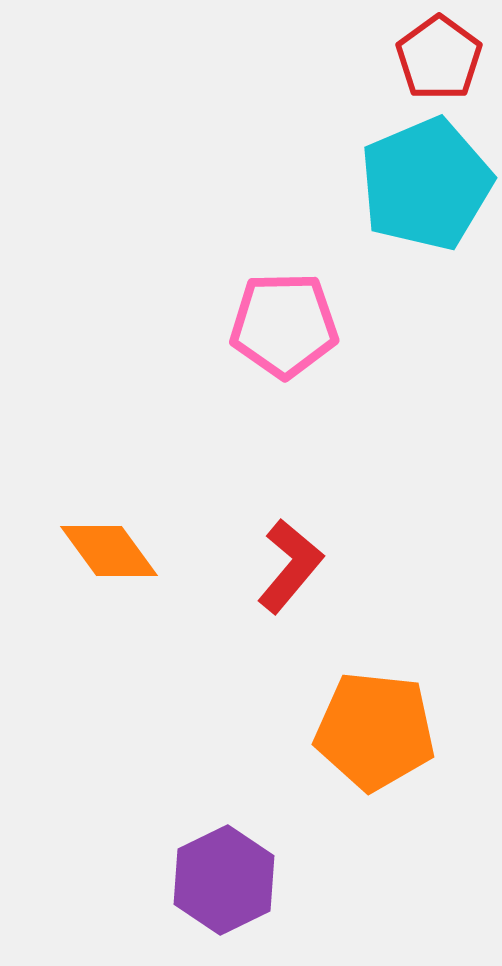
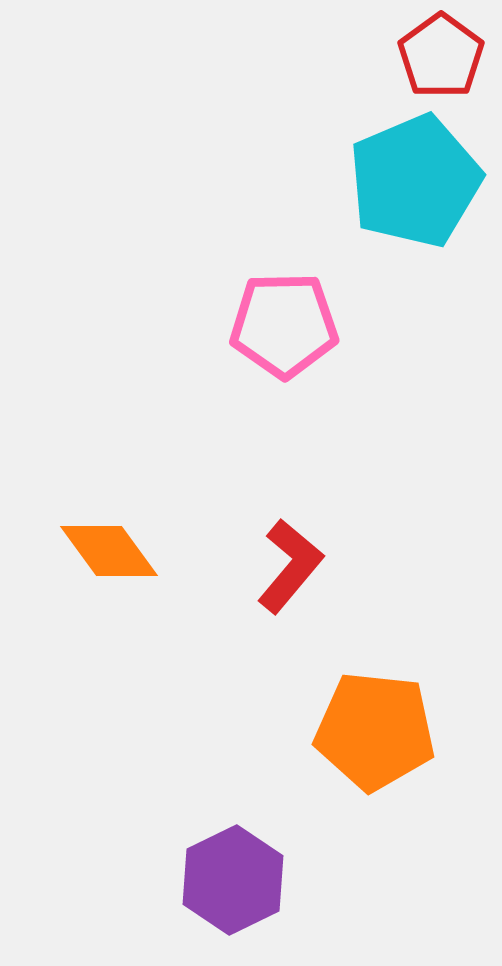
red pentagon: moved 2 px right, 2 px up
cyan pentagon: moved 11 px left, 3 px up
purple hexagon: moved 9 px right
